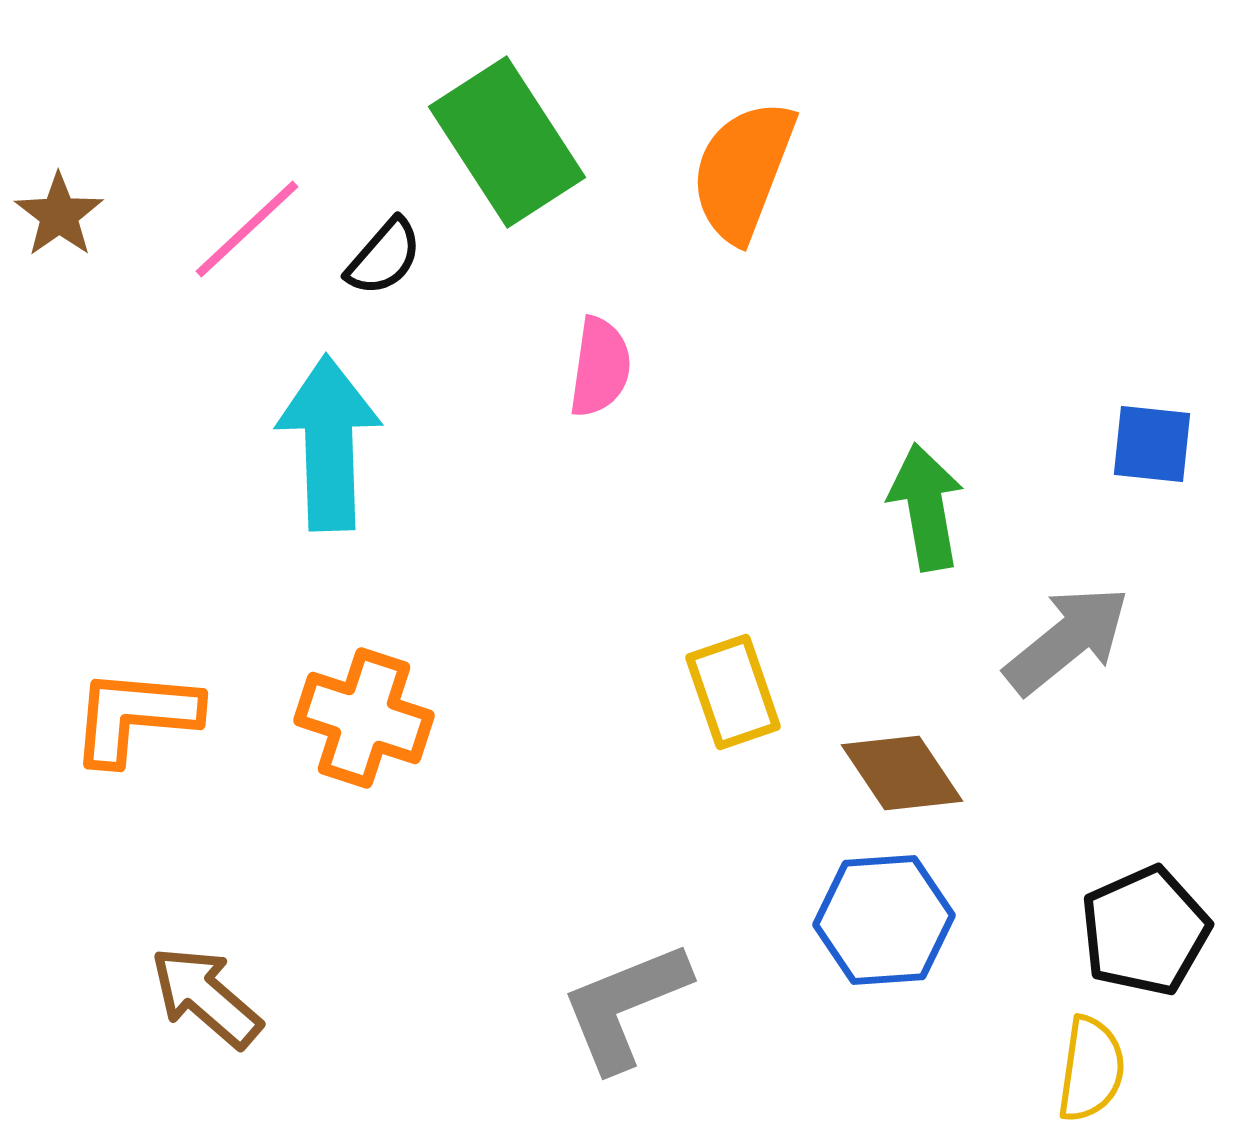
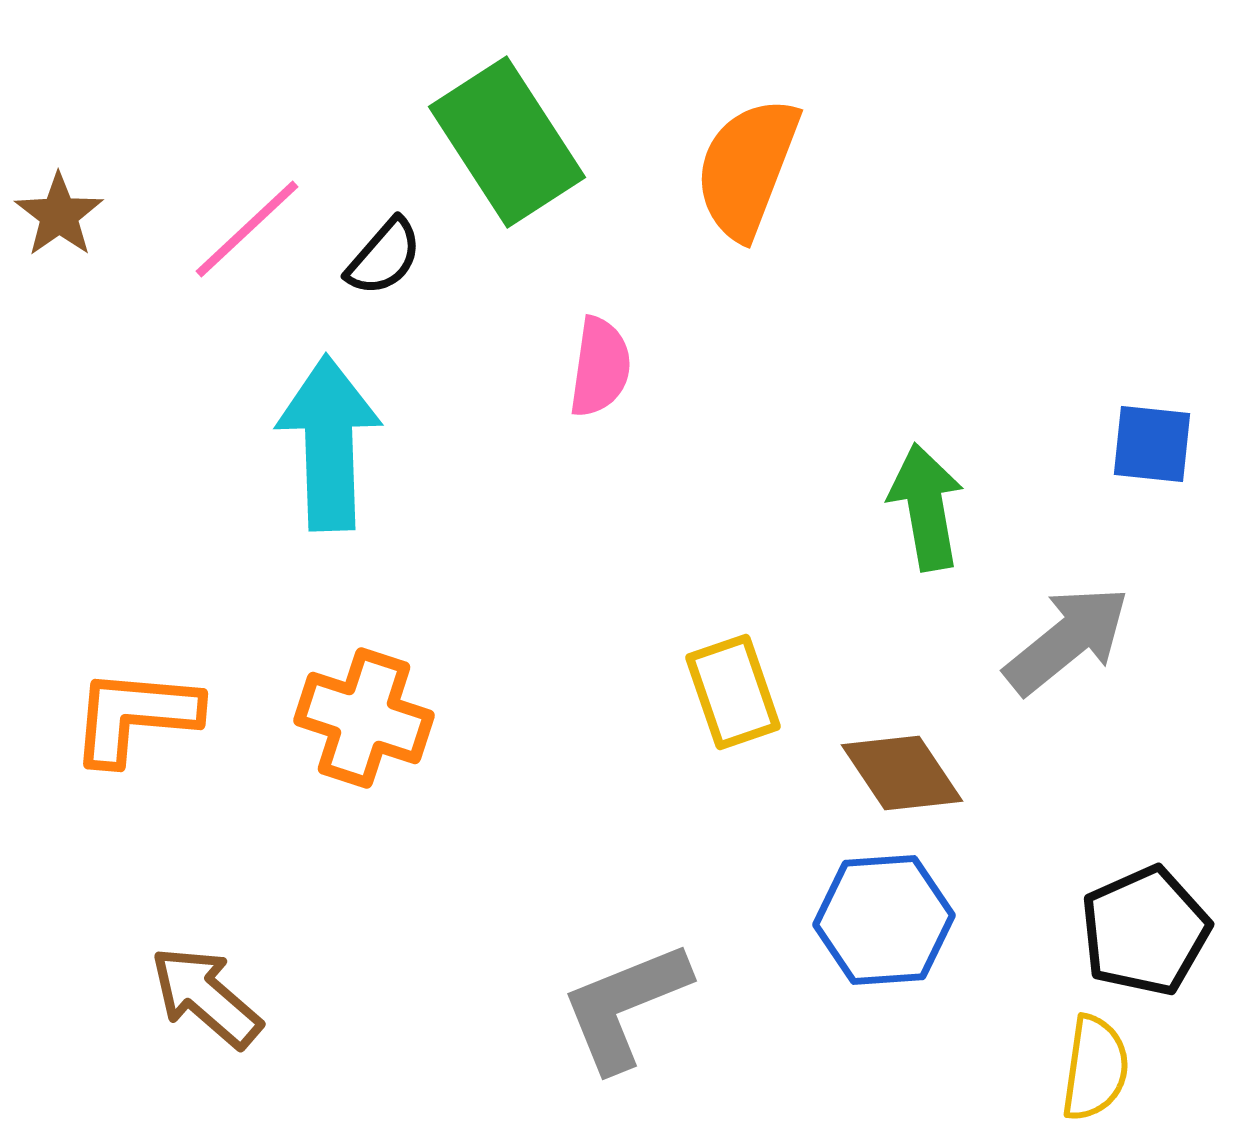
orange semicircle: moved 4 px right, 3 px up
yellow semicircle: moved 4 px right, 1 px up
